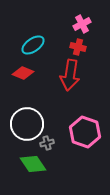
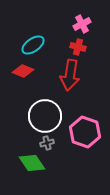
red diamond: moved 2 px up
white circle: moved 18 px right, 8 px up
green diamond: moved 1 px left, 1 px up
